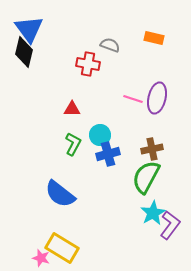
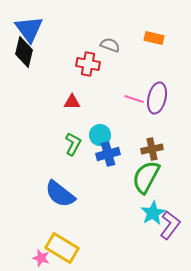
pink line: moved 1 px right
red triangle: moved 7 px up
